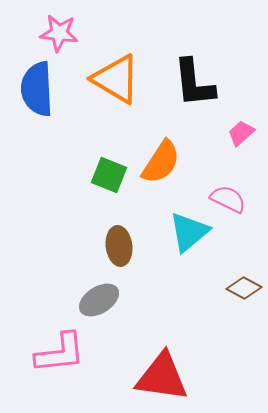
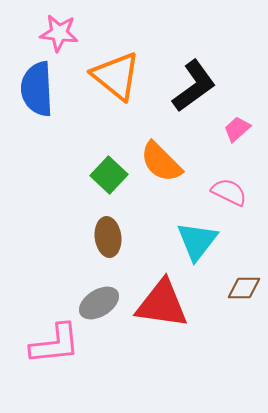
orange triangle: moved 3 px up; rotated 8 degrees clockwise
black L-shape: moved 3 px down; rotated 120 degrees counterclockwise
pink trapezoid: moved 4 px left, 4 px up
orange semicircle: rotated 102 degrees clockwise
green square: rotated 21 degrees clockwise
pink semicircle: moved 1 px right, 7 px up
cyan triangle: moved 8 px right, 9 px down; rotated 12 degrees counterclockwise
brown ellipse: moved 11 px left, 9 px up
brown diamond: rotated 28 degrees counterclockwise
gray ellipse: moved 3 px down
pink L-shape: moved 5 px left, 9 px up
red triangle: moved 73 px up
